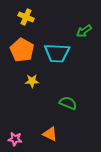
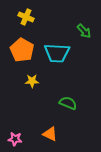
green arrow: rotated 98 degrees counterclockwise
